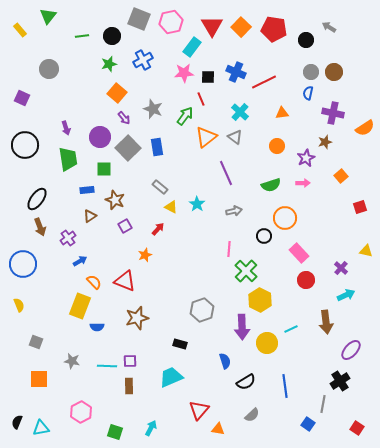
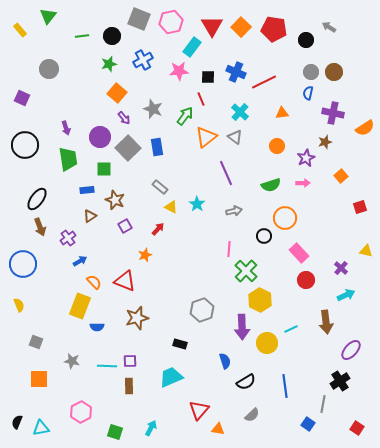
pink star at (184, 73): moved 5 px left, 2 px up
